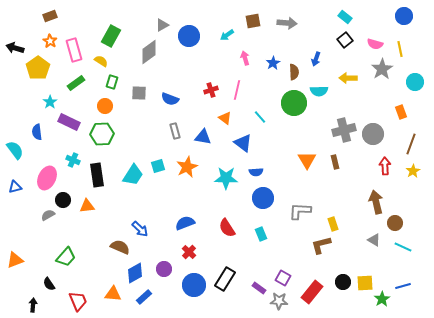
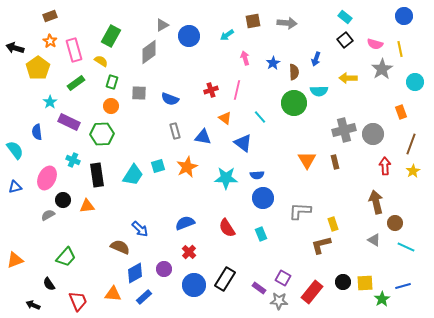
orange circle at (105, 106): moved 6 px right
blue semicircle at (256, 172): moved 1 px right, 3 px down
cyan line at (403, 247): moved 3 px right
black arrow at (33, 305): rotated 72 degrees counterclockwise
